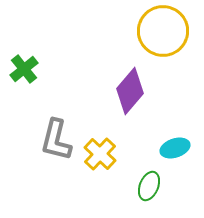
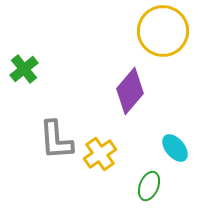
gray L-shape: rotated 18 degrees counterclockwise
cyan ellipse: rotated 68 degrees clockwise
yellow cross: rotated 12 degrees clockwise
